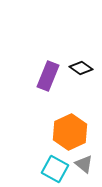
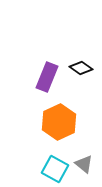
purple rectangle: moved 1 px left, 1 px down
orange hexagon: moved 11 px left, 10 px up
